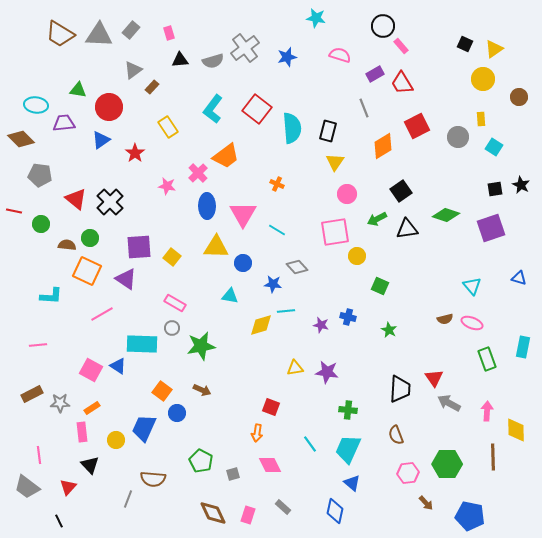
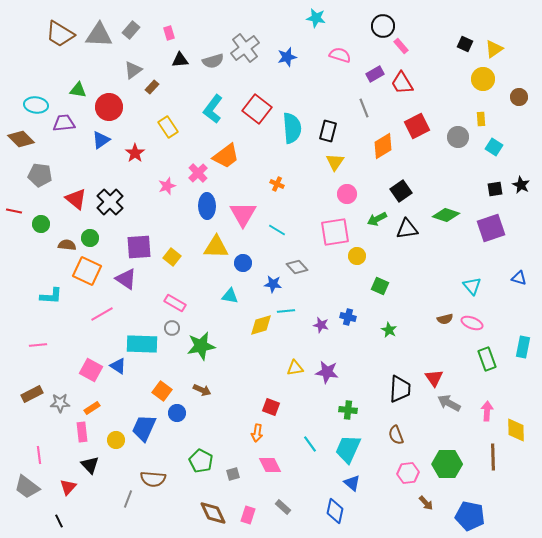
pink star at (167, 186): rotated 30 degrees counterclockwise
